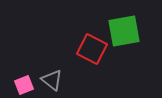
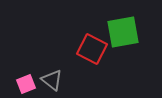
green square: moved 1 px left, 1 px down
pink square: moved 2 px right, 1 px up
